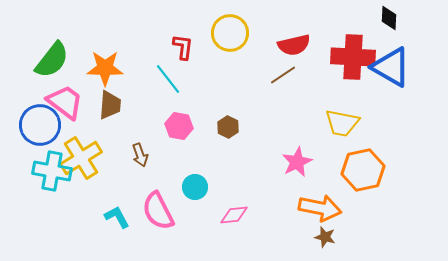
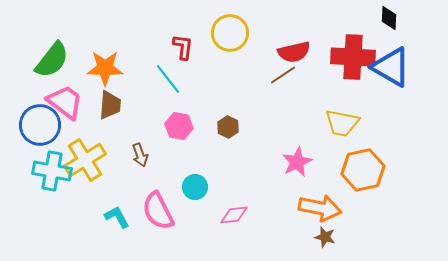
red semicircle: moved 7 px down
yellow cross: moved 4 px right, 2 px down
